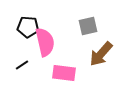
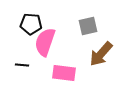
black pentagon: moved 3 px right, 3 px up
pink semicircle: rotated 148 degrees counterclockwise
black line: rotated 40 degrees clockwise
